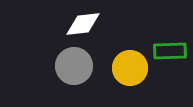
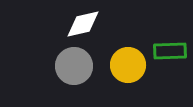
white diamond: rotated 6 degrees counterclockwise
yellow circle: moved 2 px left, 3 px up
